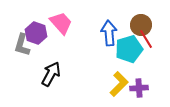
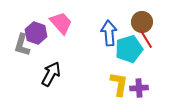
brown circle: moved 1 px right, 3 px up
yellow L-shape: rotated 35 degrees counterclockwise
